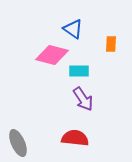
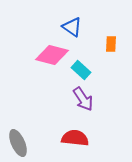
blue triangle: moved 1 px left, 2 px up
cyan rectangle: moved 2 px right, 1 px up; rotated 42 degrees clockwise
